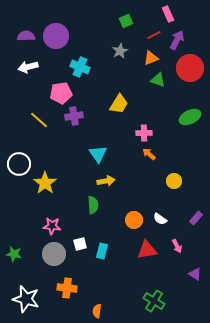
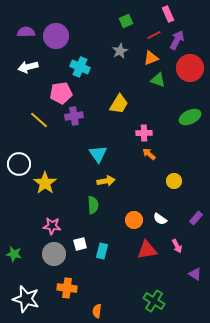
purple semicircle: moved 4 px up
